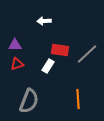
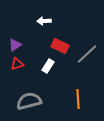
purple triangle: rotated 32 degrees counterclockwise
red rectangle: moved 4 px up; rotated 18 degrees clockwise
gray semicircle: rotated 125 degrees counterclockwise
